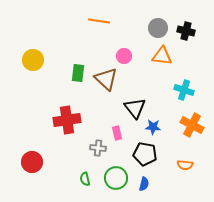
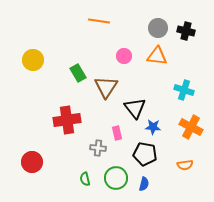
orange triangle: moved 5 px left
green rectangle: rotated 36 degrees counterclockwise
brown triangle: moved 8 px down; rotated 20 degrees clockwise
orange cross: moved 1 px left, 2 px down
orange semicircle: rotated 14 degrees counterclockwise
